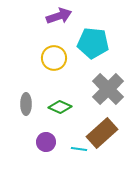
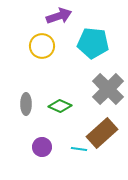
yellow circle: moved 12 px left, 12 px up
green diamond: moved 1 px up
purple circle: moved 4 px left, 5 px down
